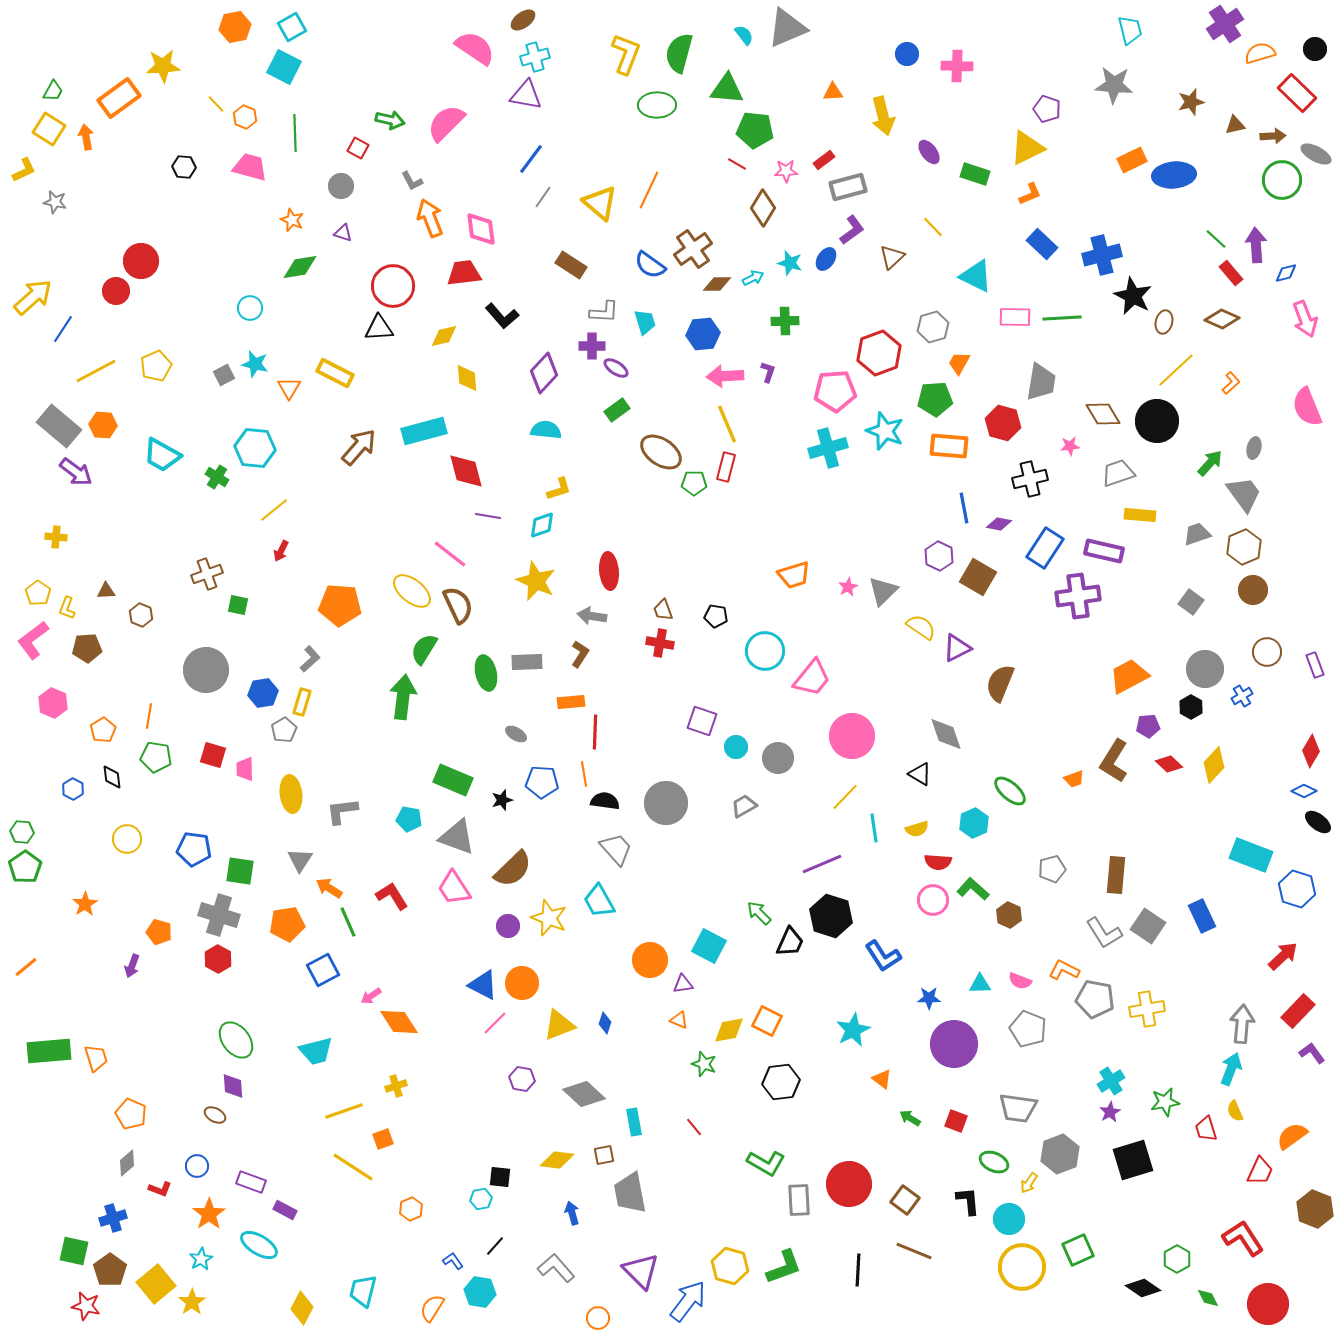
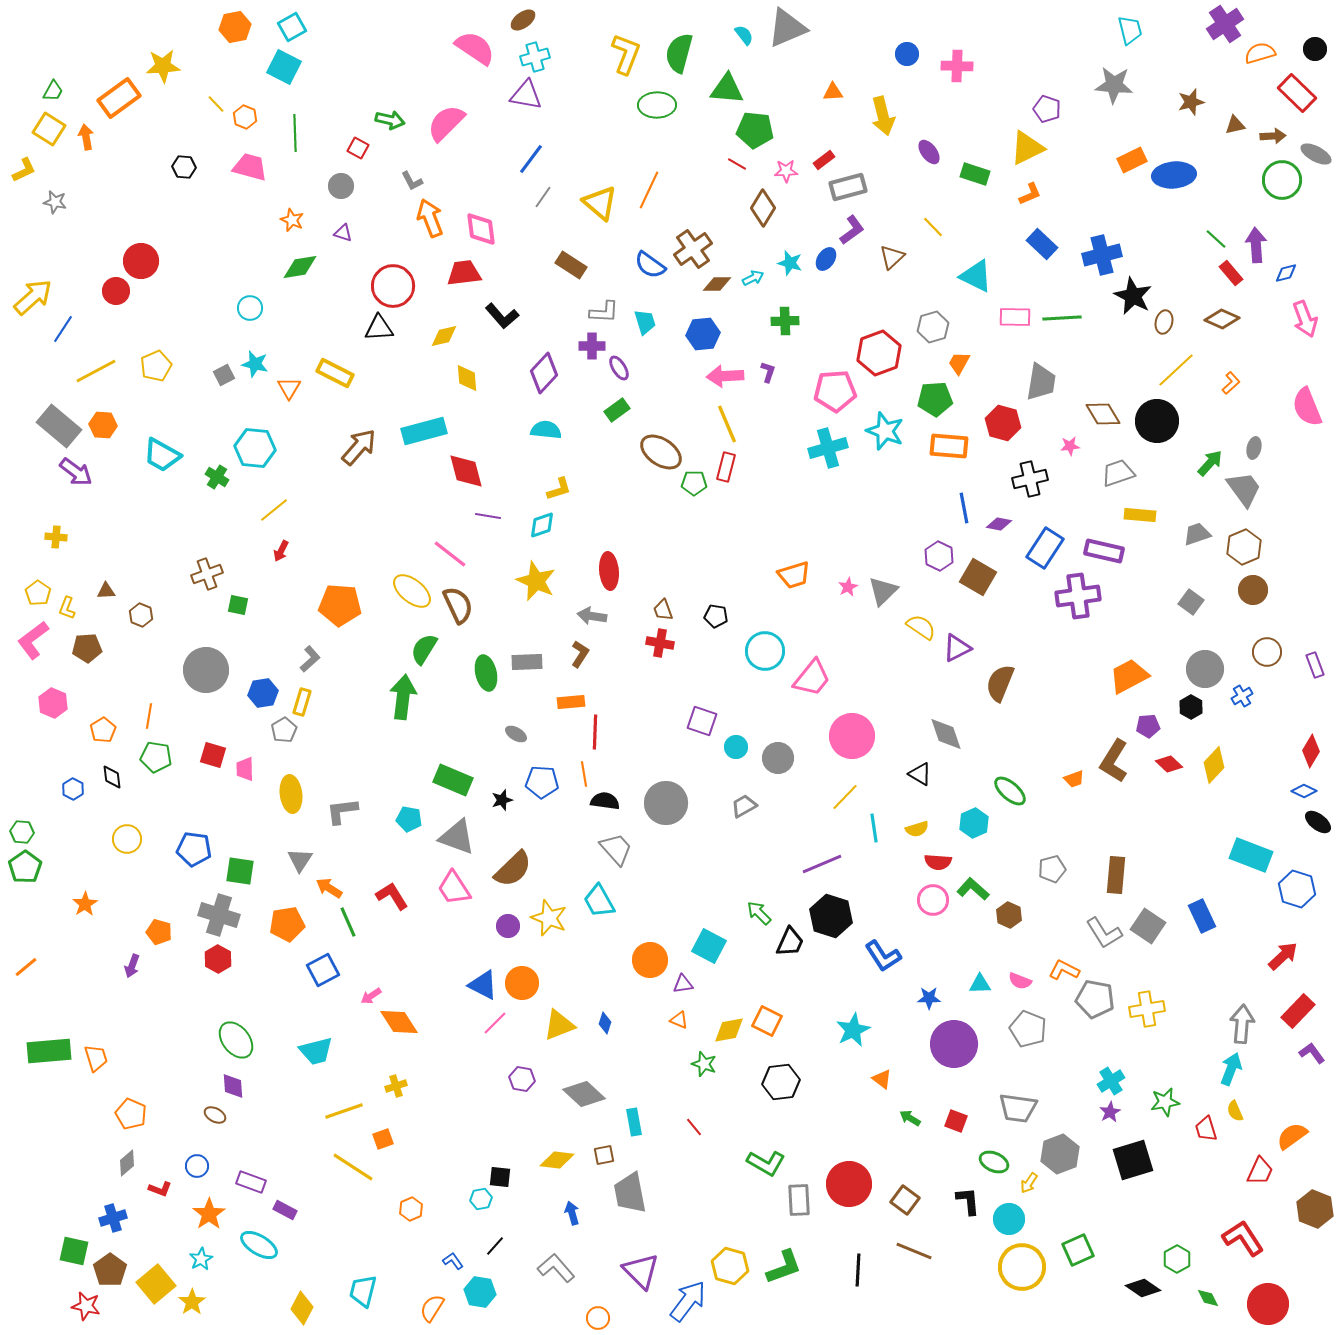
purple ellipse at (616, 368): moved 3 px right; rotated 25 degrees clockwise
gray trapezoid at (1244, 494): moved 5 px up
